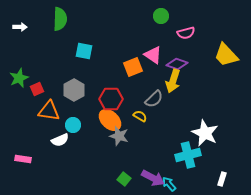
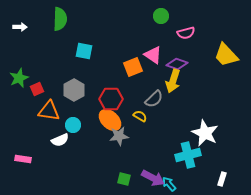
gray star: rotated 24 degrees counterclockwise
green square: rotated 24 degrees counterclockwise
